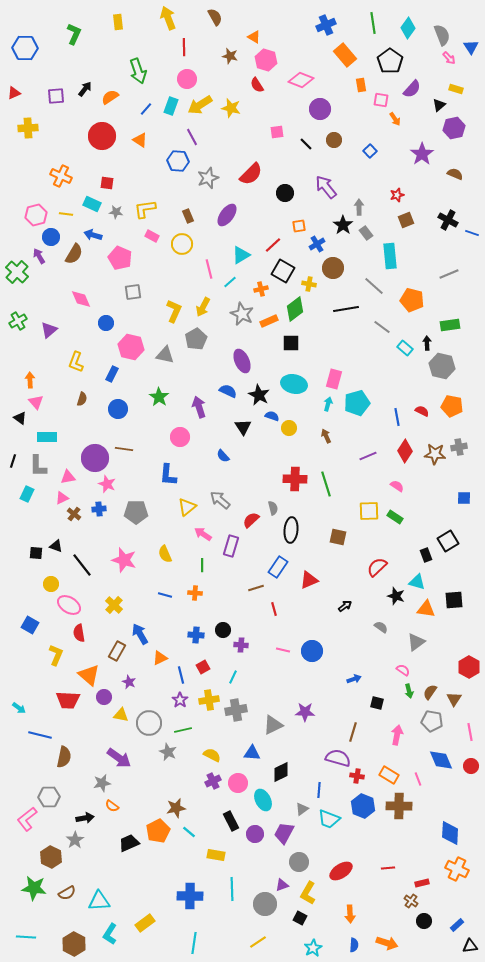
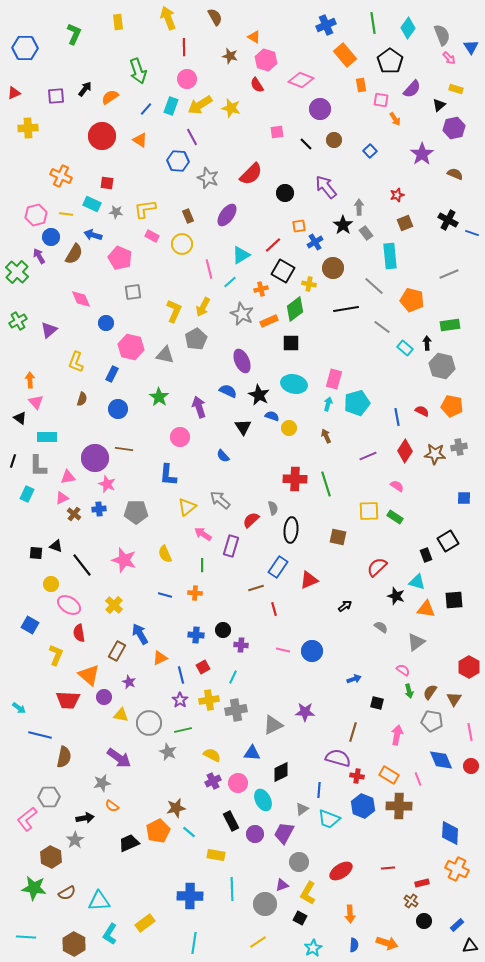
gray star at (208, 178): rotated 30 degrees counterclockwise
brown square at (406, 220): moved 1 px left, 3 px down
blue cross at (317, 244): moved 2 px left, 2 px up
